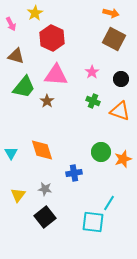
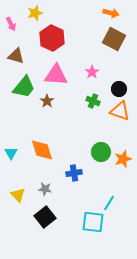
yellow star: rotated 14 degrees clockwise
black circle: moved 2 px left, 10 px down
yellow triangle: rotated 21 degrees counterclockwise
